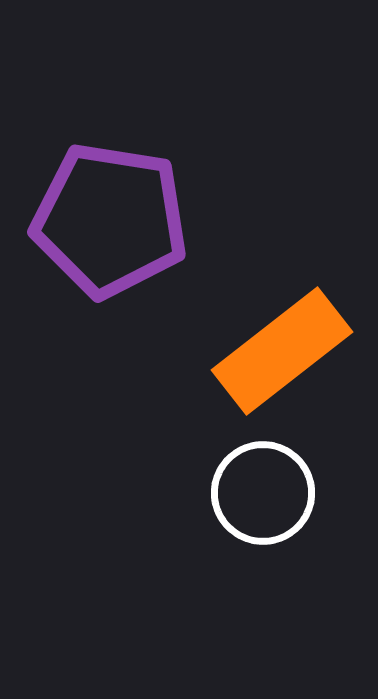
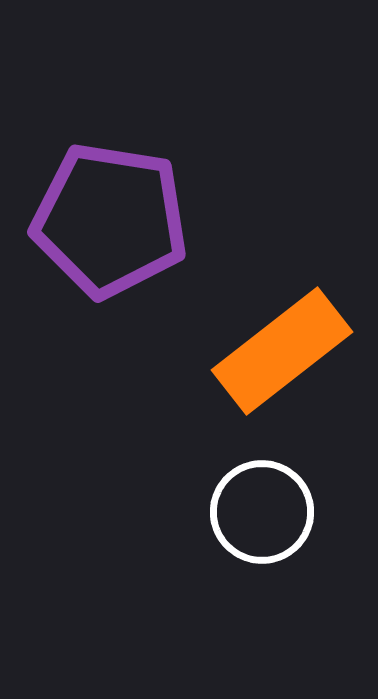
white circle: moved 1 px left, 19 px down
